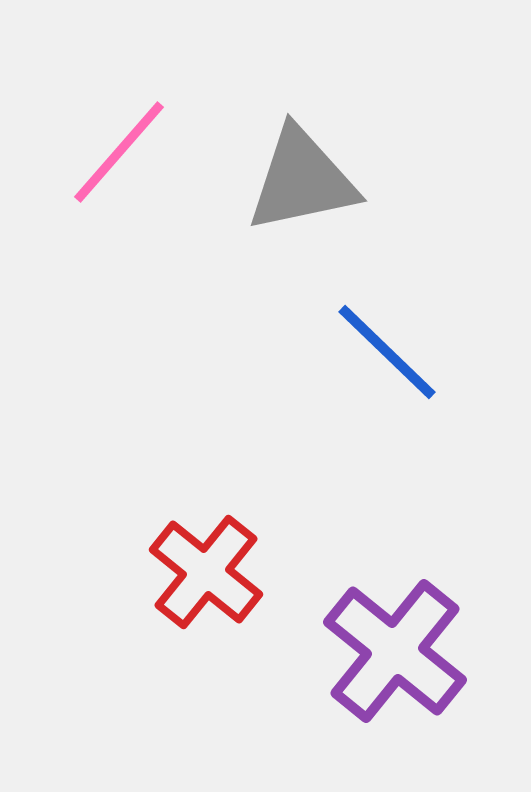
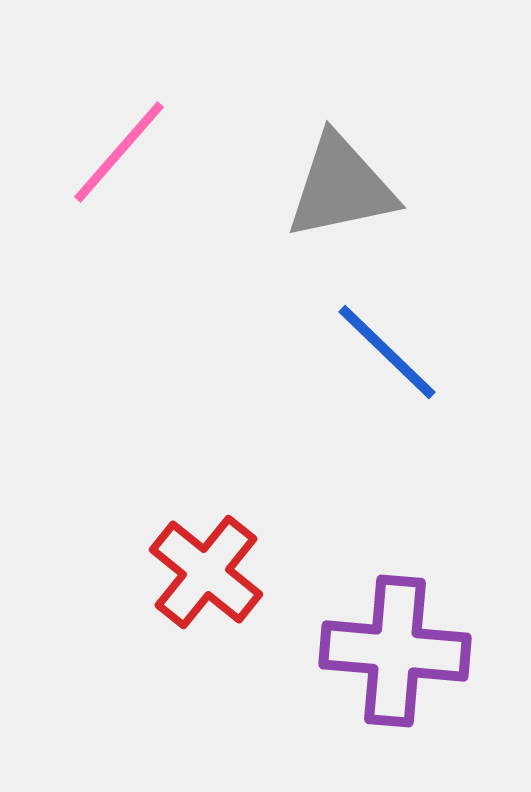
gray triangle: moved 39 px right, 7 px down
purple cross: rotated 34 degrees counterclockwise
